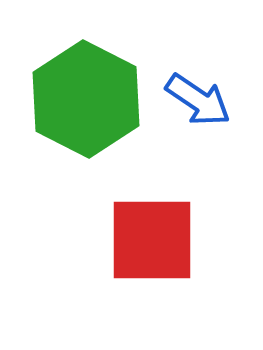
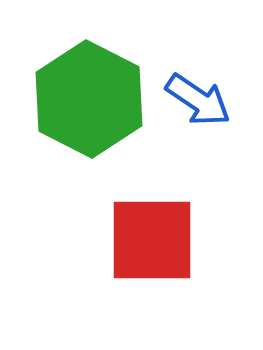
green hexagon: moved 3 px right
